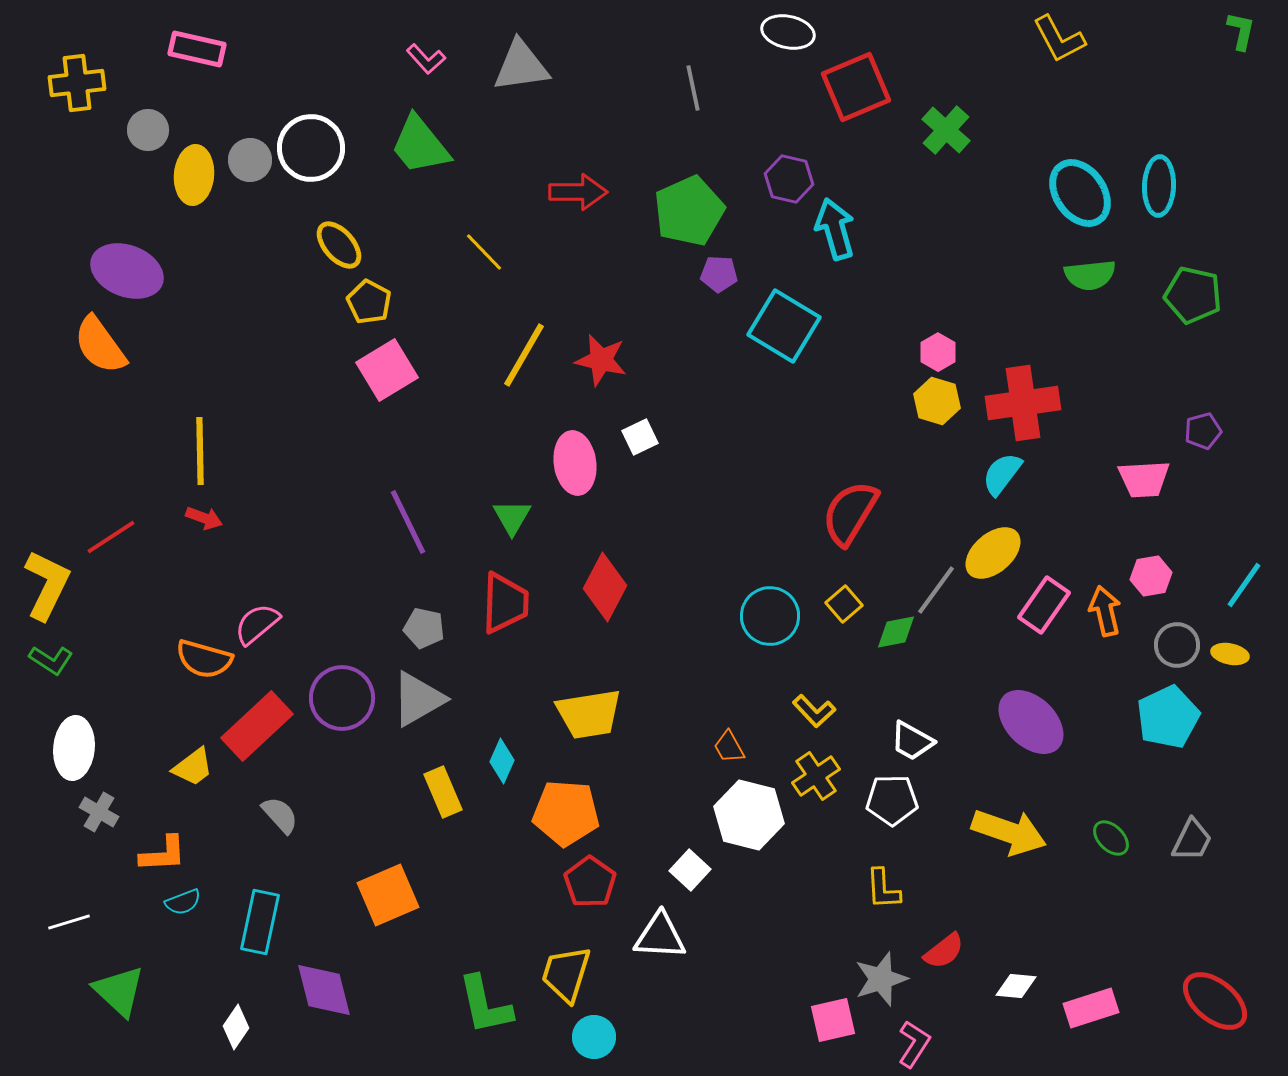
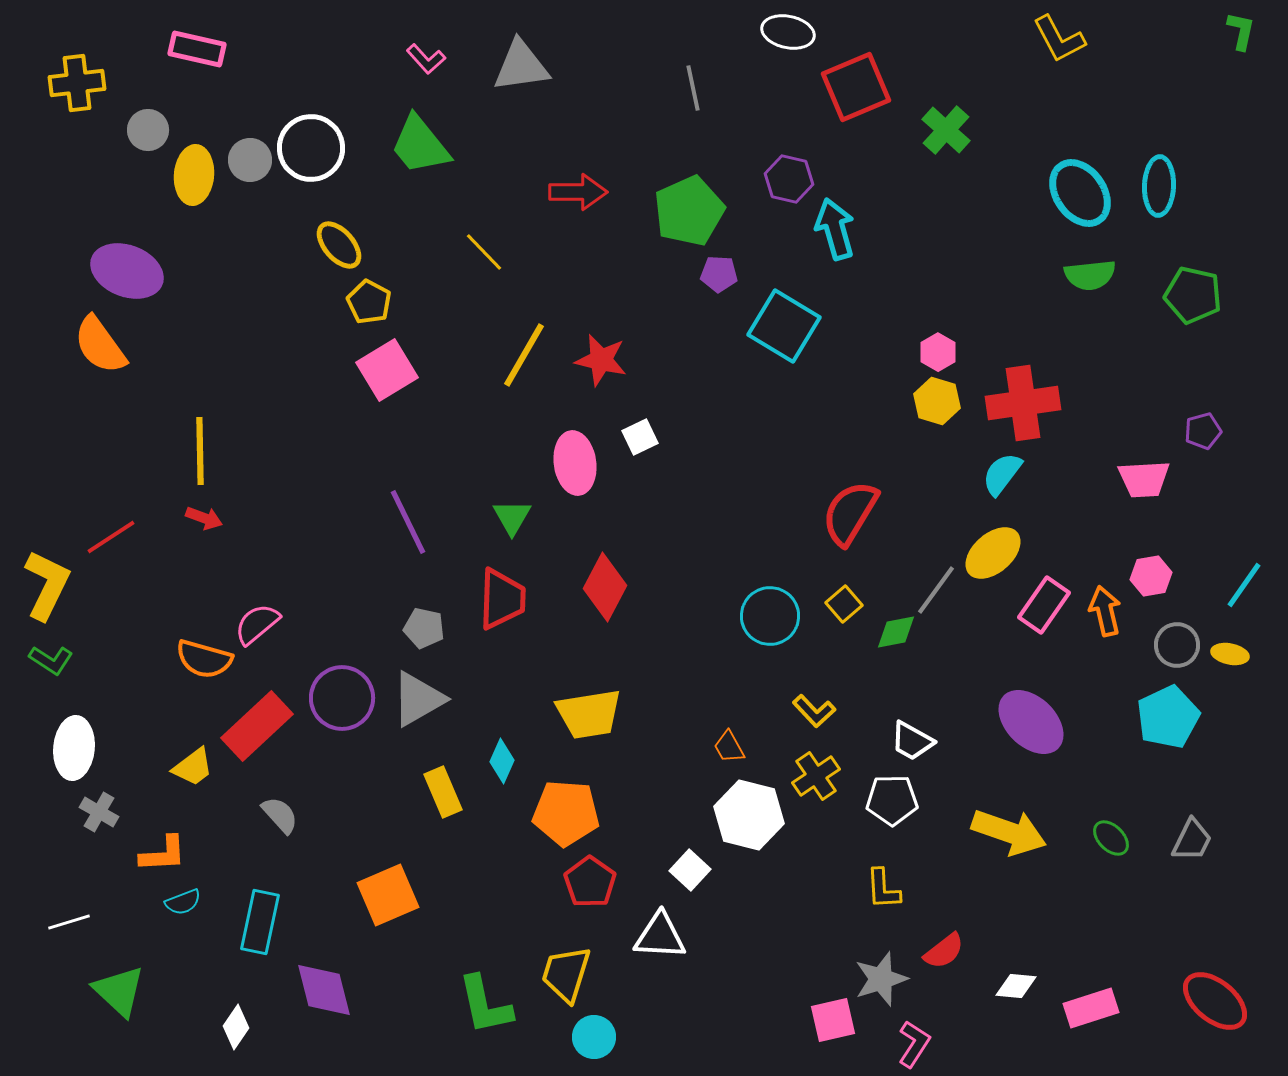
red trapezoid at (505, 603): moved 3 px left, 4 px up
